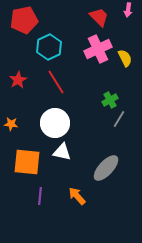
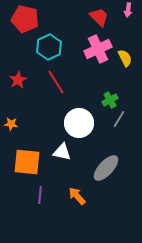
red pentagon: moved 1 px right, 1 px up; rotated 24 degrees clockwise
white circle: moved 24 px right
purple line: moved 1 px up
